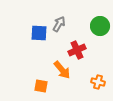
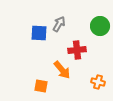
red cross: rotated 18 degrees clockwise
